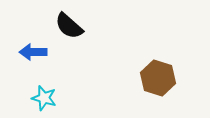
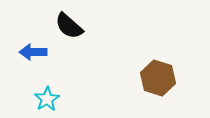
cyan star: moved 3 px right, 1 px down; rotated 25 degrees clockwise
